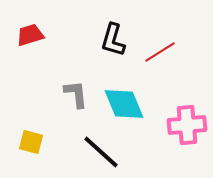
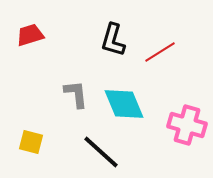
pink cross: rotated 21 degrees clockwise
